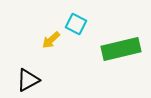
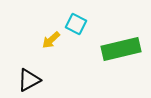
black triangle: moved 1 px right
